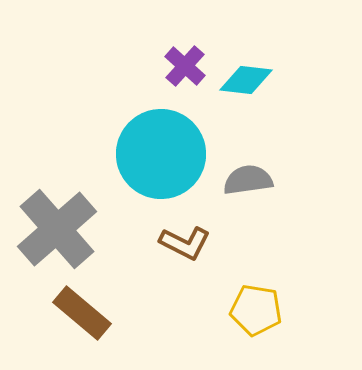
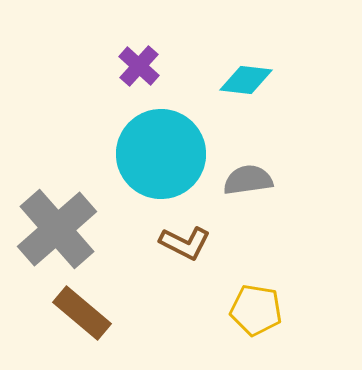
purple cross: moved 46 px left
